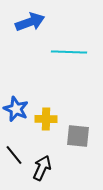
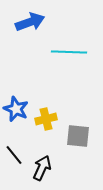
yellow cross: rotated 15 degrees counterclockwise
